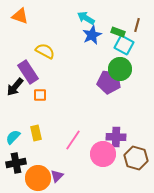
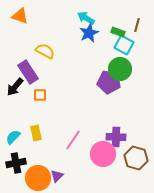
blue star: moved 3 px left, 2 px up
